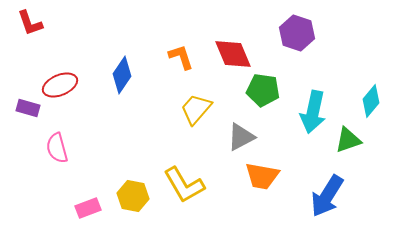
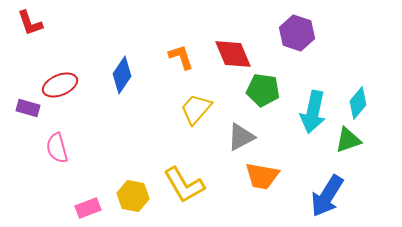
cyan diamond: moved 13 px left, 2 px down
